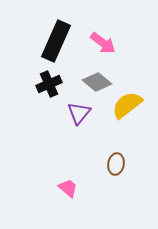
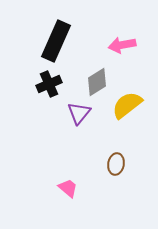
pink arrow: moved 19 px right, 2 px down; rotated 132 degrees clockwise
gray diamond: rotated 72 degrees counterclockwise
